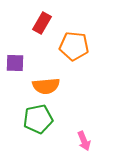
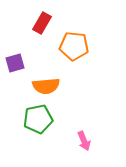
purple square: rotated 18 degrees counterclockwise
